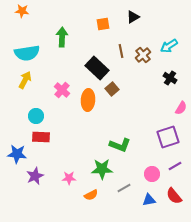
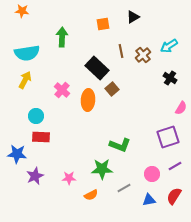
red semicircle: rotated 72 degrees clockwise
